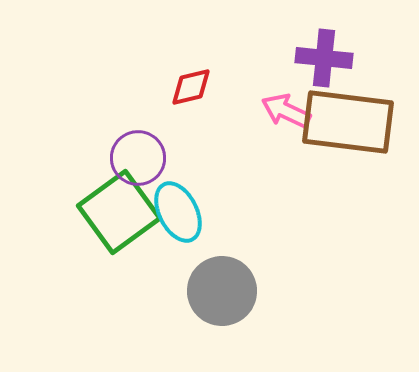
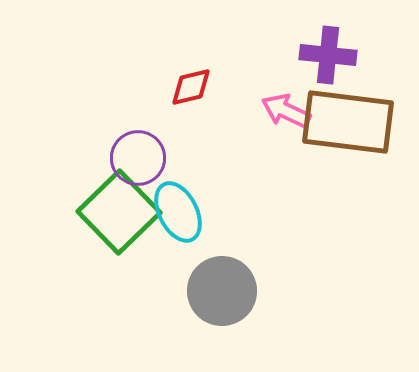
purple cross: moved 4 px right, 3 px up
green square: rotated 8 degrees counterclockwise
